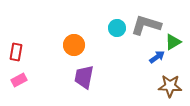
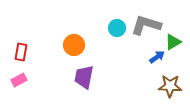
red rectangle: moved 5 px right
